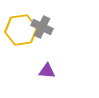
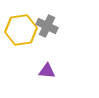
gray cross: moved 5 px right, 1 px up
